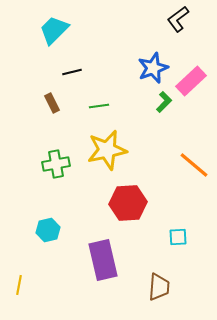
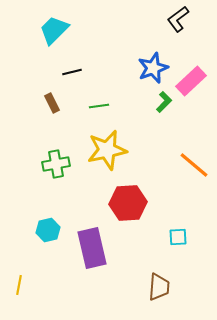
purple rectangle: moved 11 px left, 12 px up
